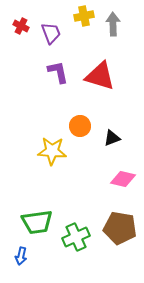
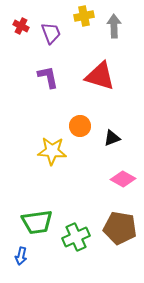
gray arrow: moved 1 px right, 2 px down
purple L-shape: moved 10 px left, 5 px down
pink diamond: rotated 15 degrees clockwise
